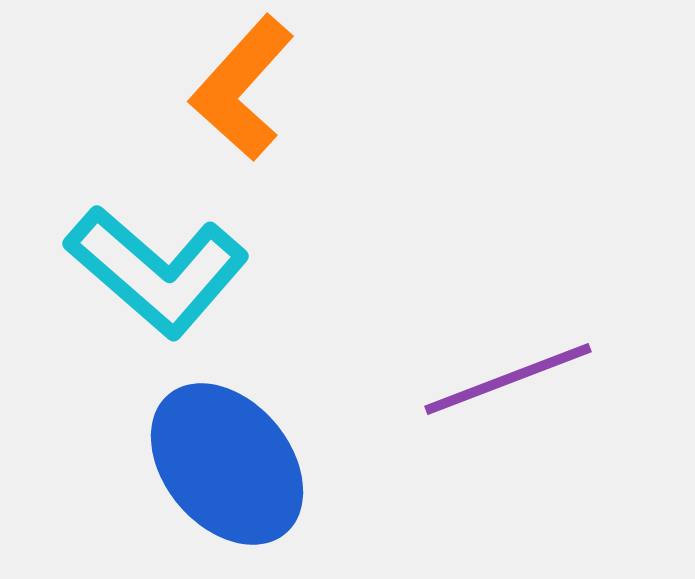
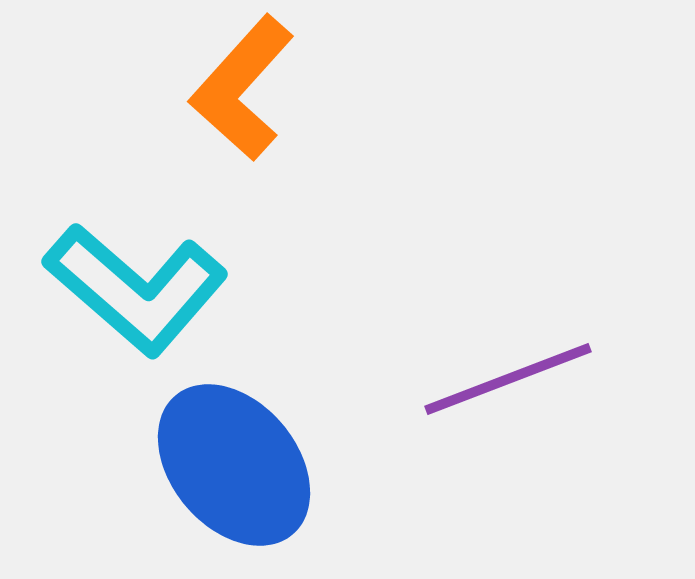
cyan L-shape: moved 21 px left, 18 px down
blue ellipse: moved 7 px right, 1 px down
